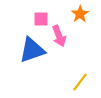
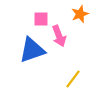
orange star: rotated 12 degrees clockwise
yellow line: moved 7 px left, 3 px up
